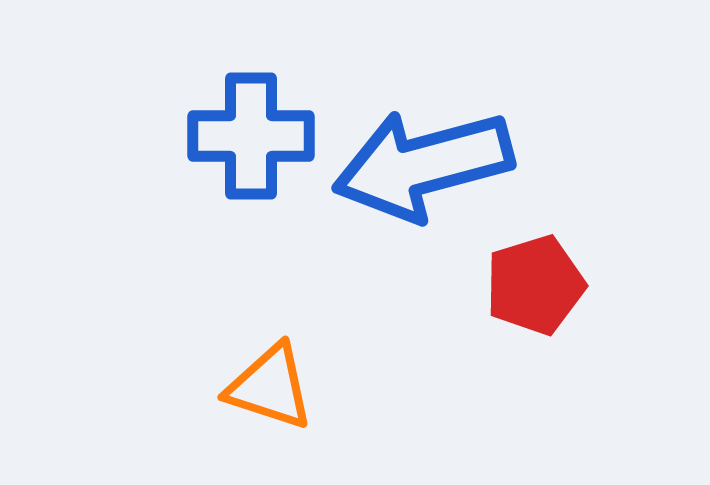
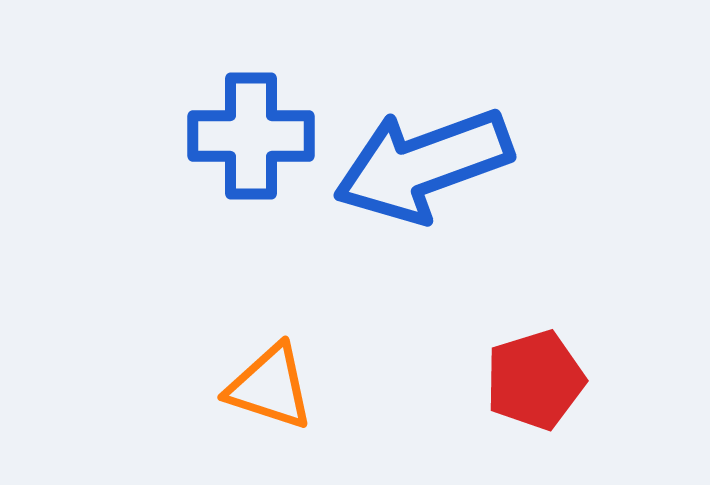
blue arrow: rotated 5 degrees counterclockwise
red pentagon: moved 95 px down
